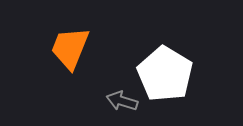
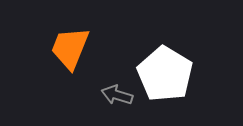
gray arrow: moved 5 px left, 6 px up
